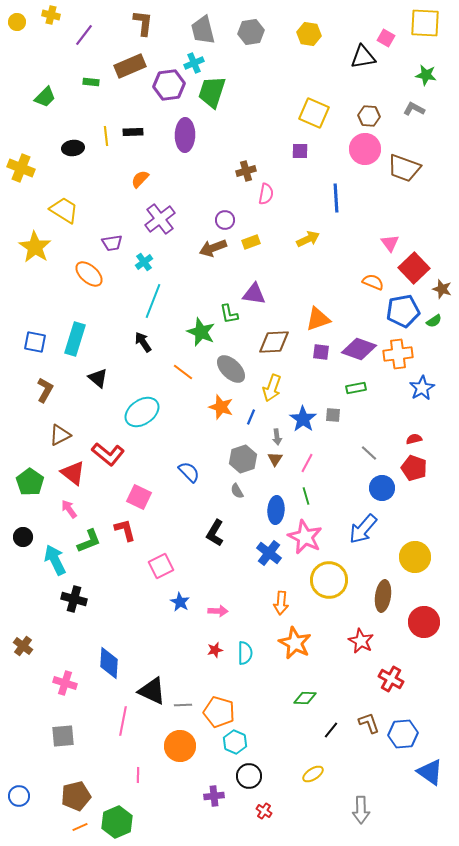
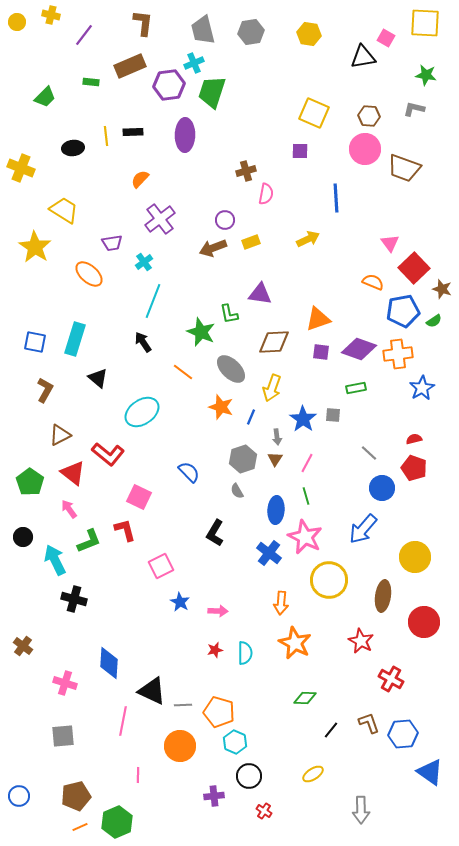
gray L-shape at (414, 109): rotated 15 degrees counterclockwise
purple triangle at (254, 294): moved 6 px right
